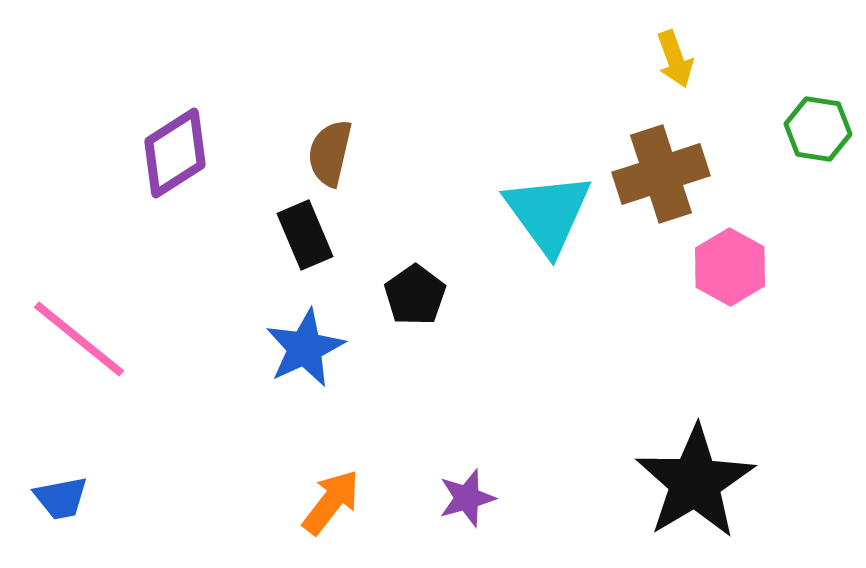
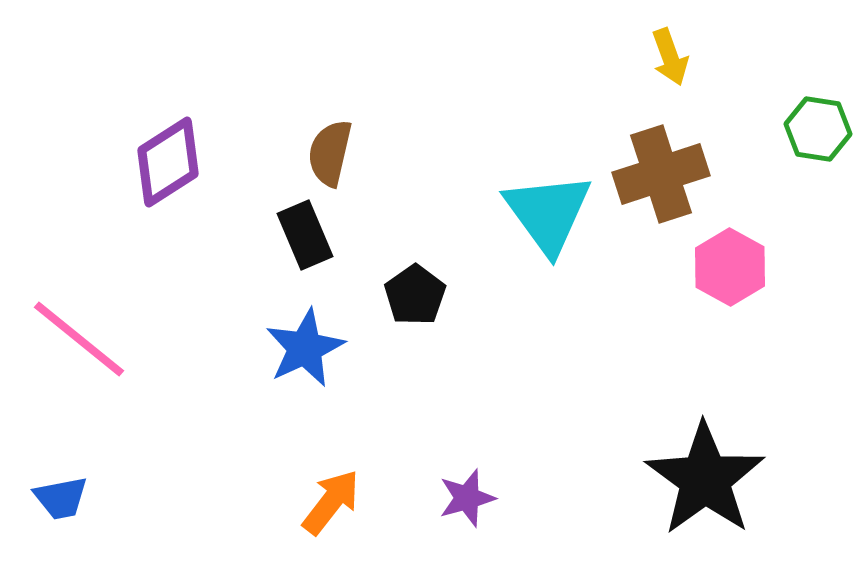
yellow arrow: moved 5 px left, 2 px up
purple diamond: moved 7 px left, 9 px down
black star: moved 10 px right, 3 px up; rotated 5 degrees counterclockwise
